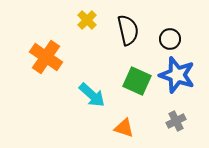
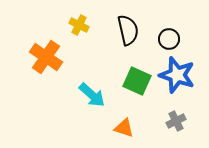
yellow cross: moved 8 px left, 5 px down; rotated 18 degrees counterclockwise
black circle: moved 1 px left
